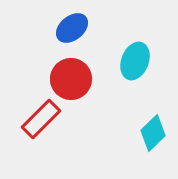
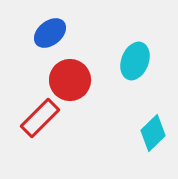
blue ellipse: moved 22 px left, 5 px down
red circle: moved 1 px left, 1 px down
red rectangle: moved 1 px left, 1 px up
